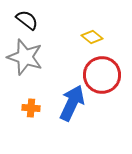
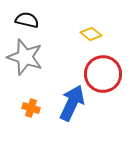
black semicircle: rotated 25 degrees counterclockwise
yellow diamond: moved 1 px left, 3 px up
red circle: moved 1 px right, 1 px up
orange cross: rotated 12 degrees clockwise
